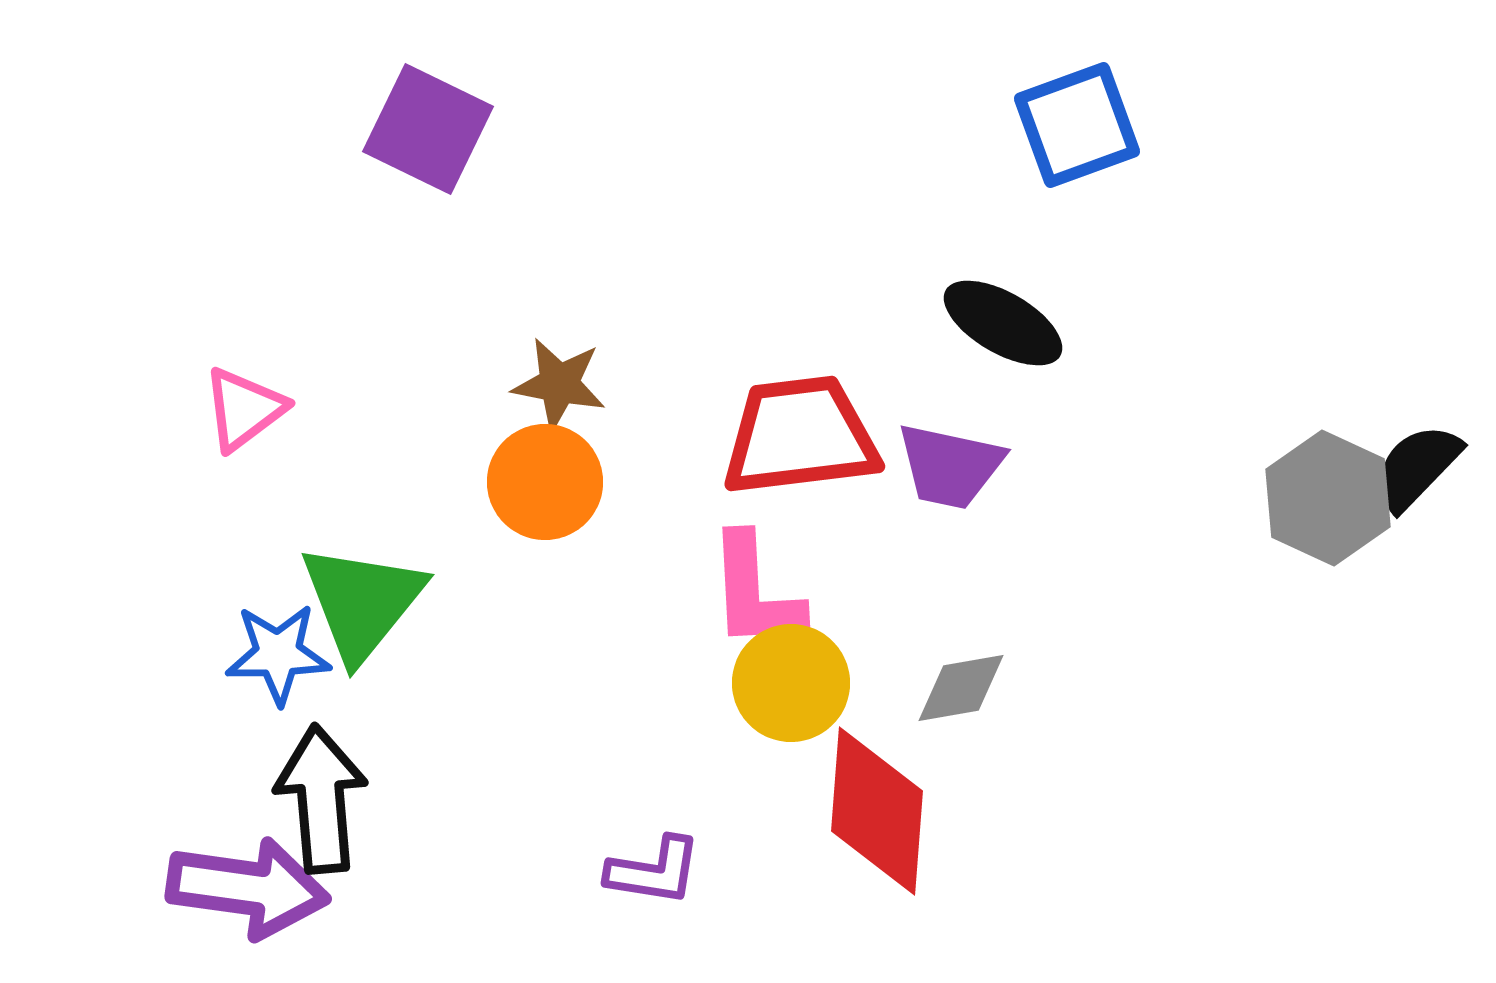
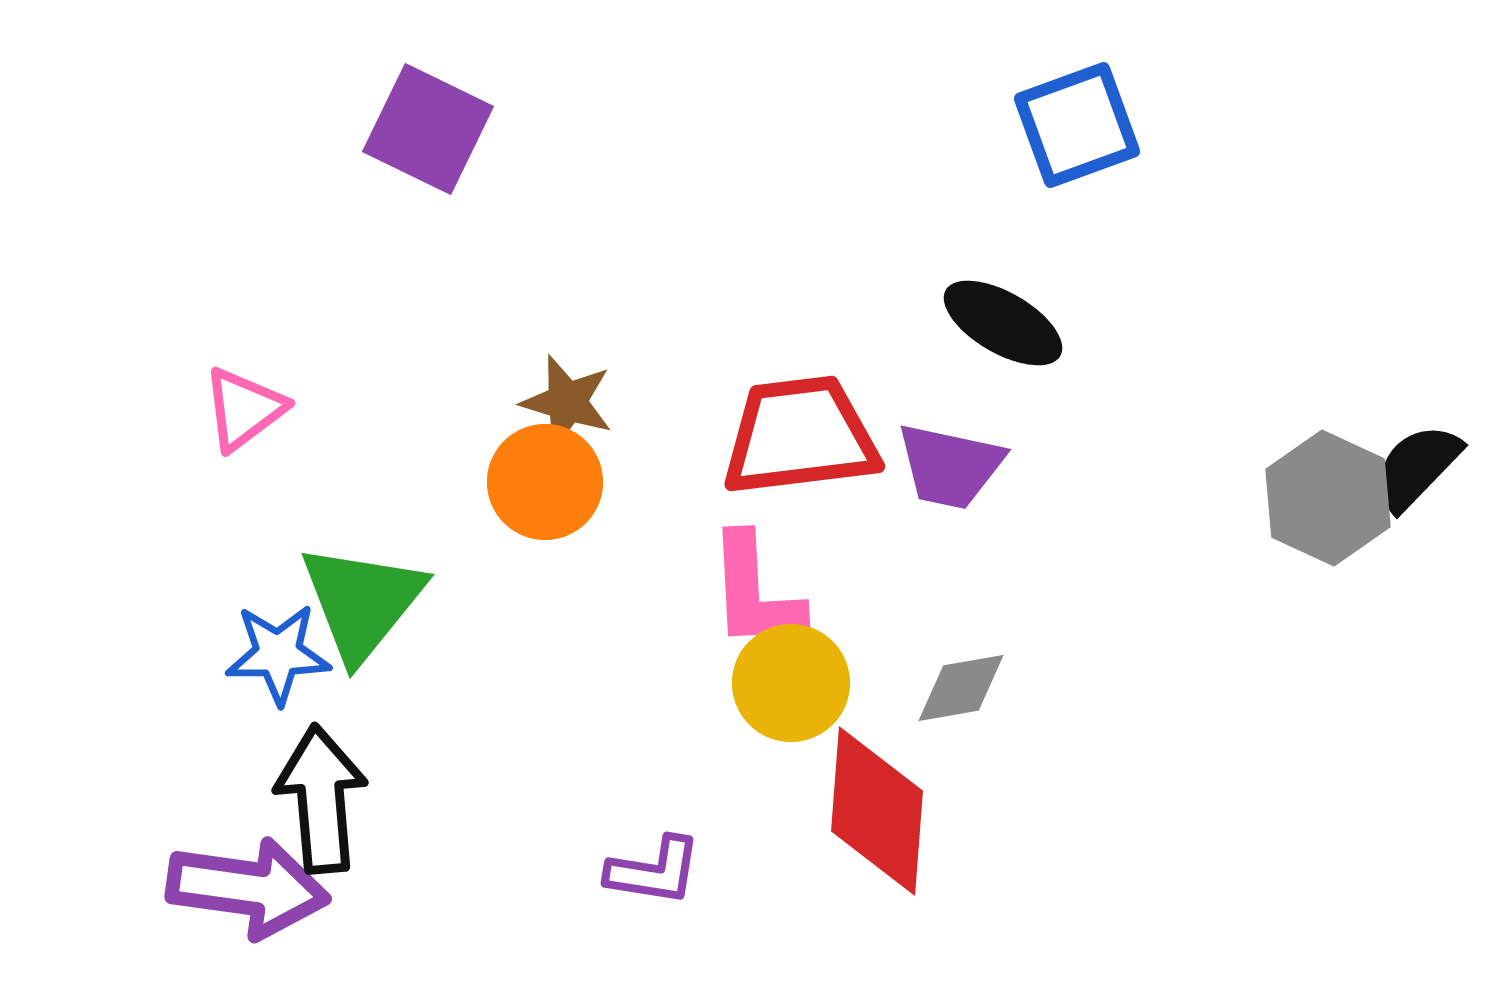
brown star: moved 8 px right, 18 px down; rotated 6 degrees clockwise
